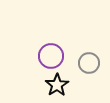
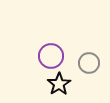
black star: moved 2 px right, 1 px up
